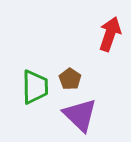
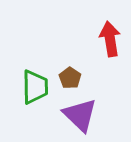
red arrow: moved 5 px down; rotated 28 degrees counterclockwise
brown pentagon: moved 1 px up
